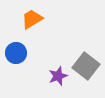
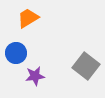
orange trapezoid: moved 4 px left, 1 px up
purple star: moved 23 px left; rotated 12 degrees clockwise
